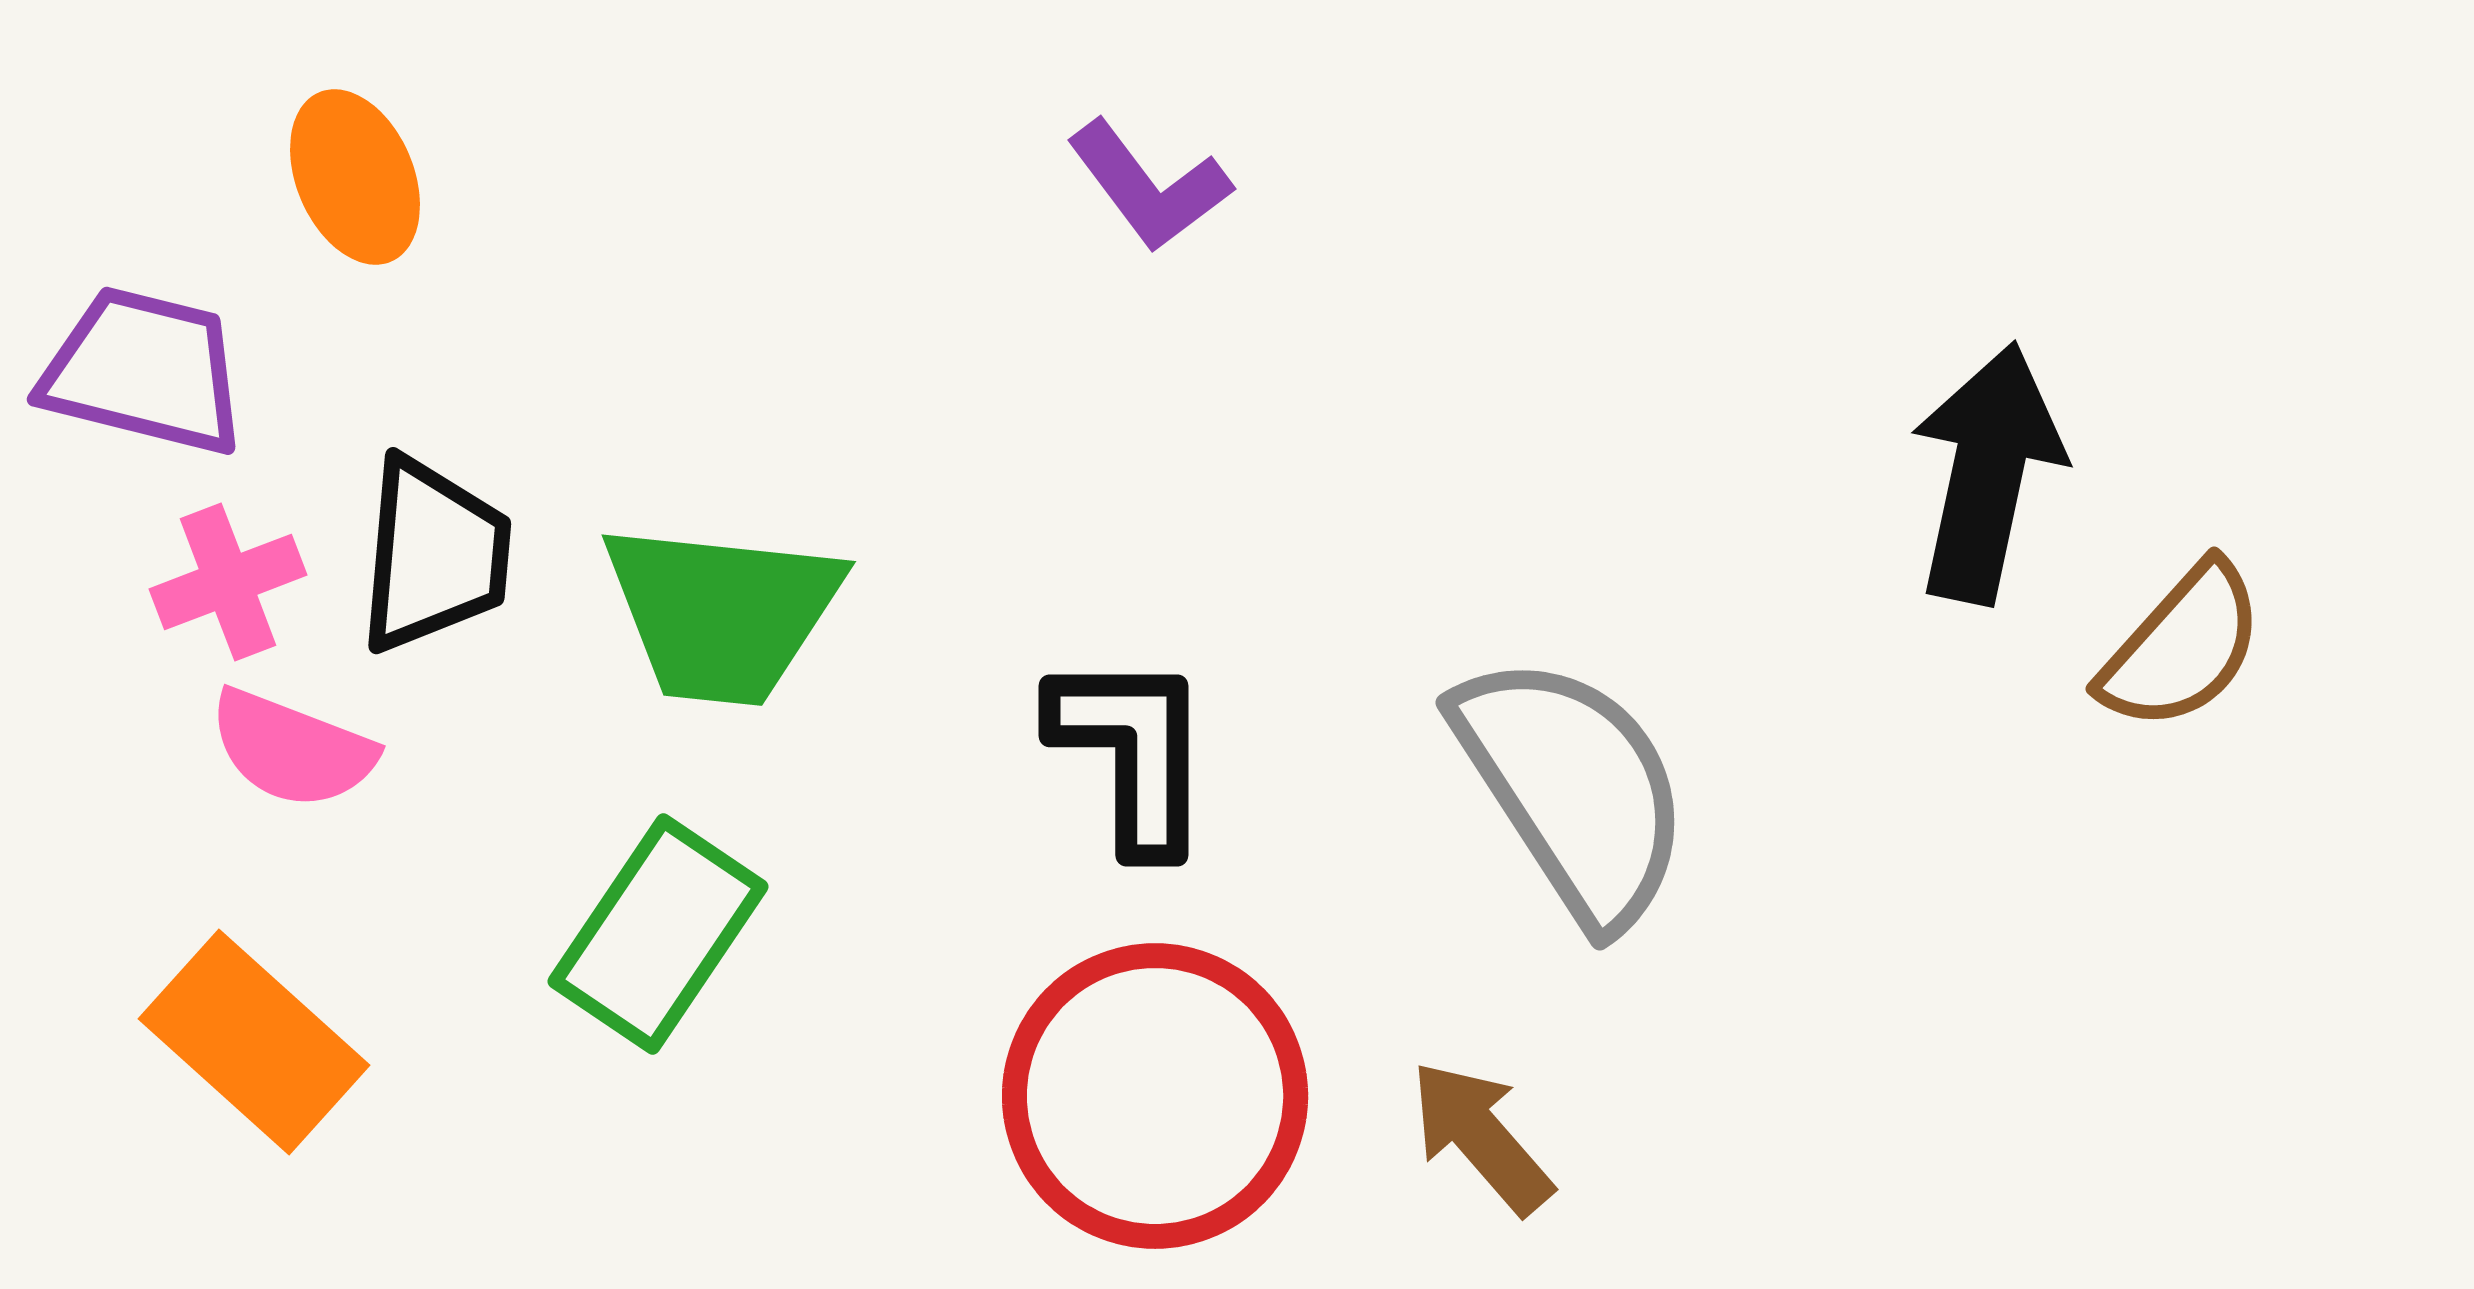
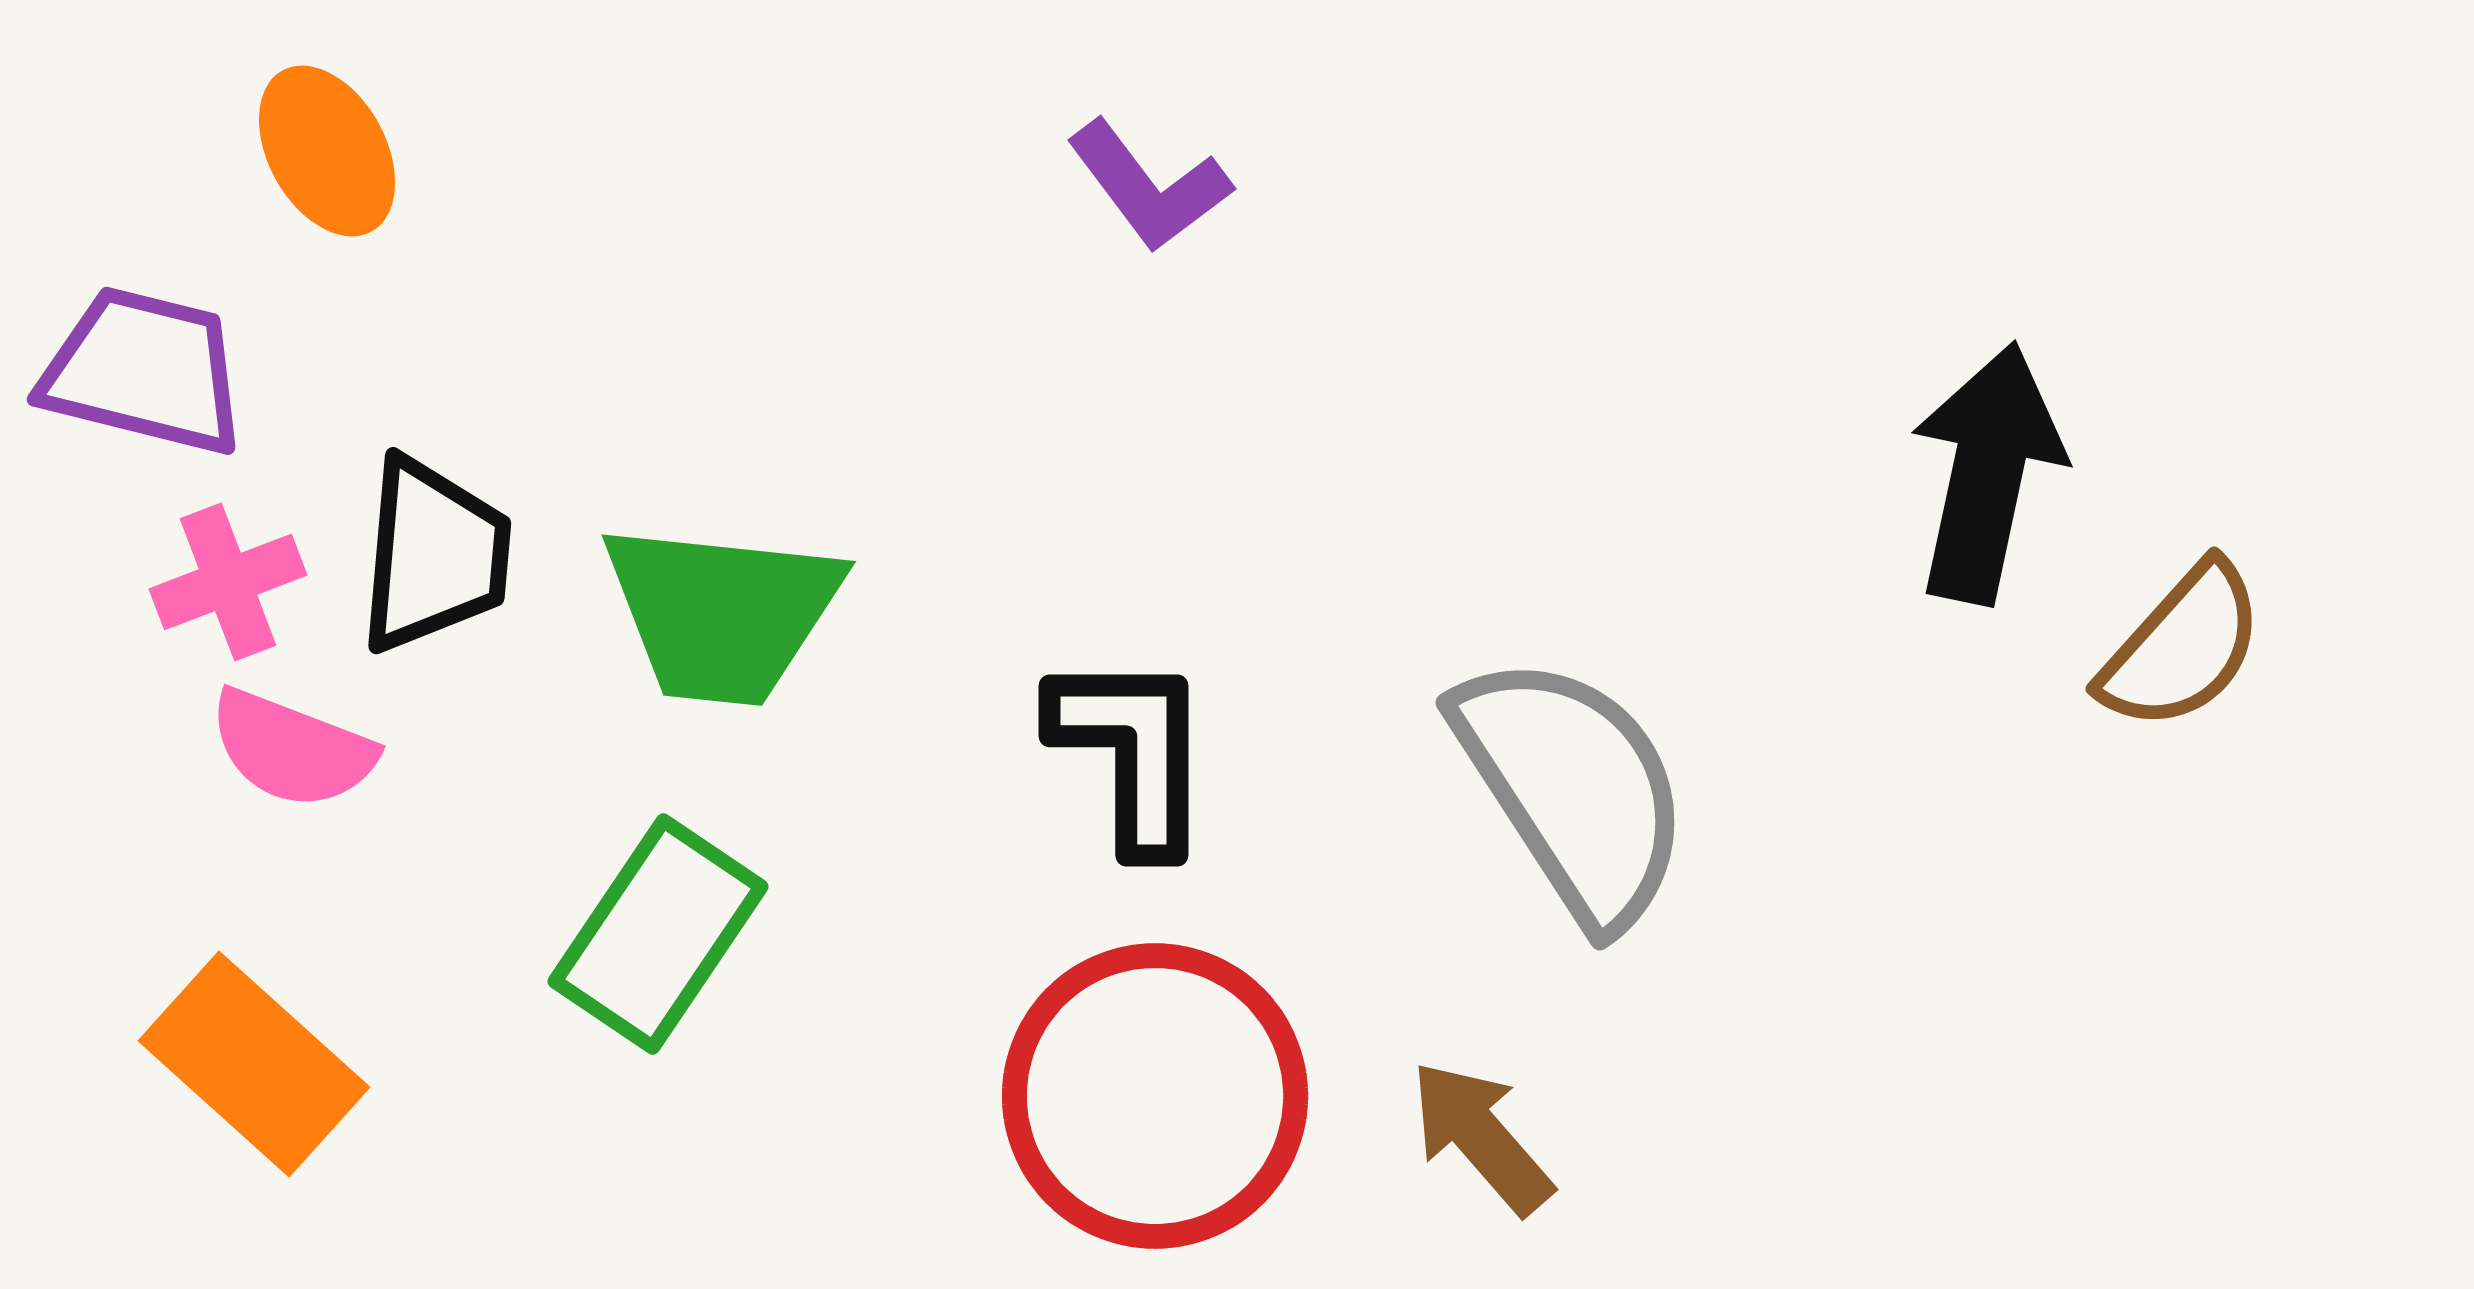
orange ellipse: moved 28 px left, 26 px up; rotated 6 degrees counterclockwise
orange rectangle: moved 22 px down
